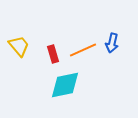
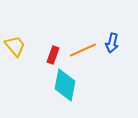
yellow trapezoid: moved 4 px left
red rectangle: moved 1 px down; rotated 36 degrees clockwise
cyan diamond: rotated 68 degrees counterclockwise
